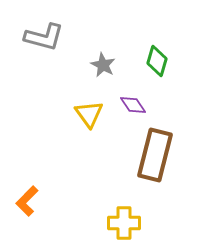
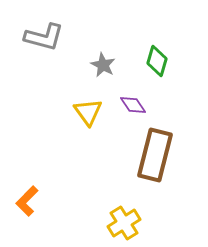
yellow triangle: moved 1 px left, 2 px up
yellow cross: rotated 32 degrees counterclockwise
